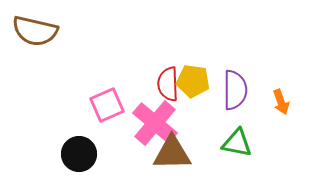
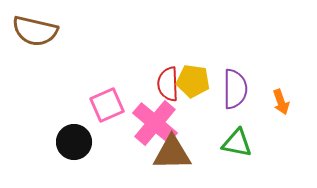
purple semicircle: moved 1 px up
black circle: moved 5 px left, 12 px up
